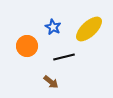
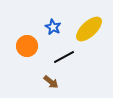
black line: rotated 15 degrees counterclockwise
